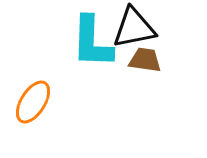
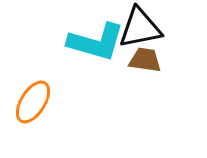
black triangle: moved 6 px right
cyan L-shape: moved 4 px right; rotated 76 degrees counterclockwise
